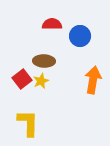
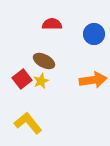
blue circle: moved 14 px right, 2 px up
brown ellipse: rotated 25 degrees clockwise
orange arrow: rotated 72 degrees clockwise
yellow L-shape: rotated 40 degrees counterclockwise
